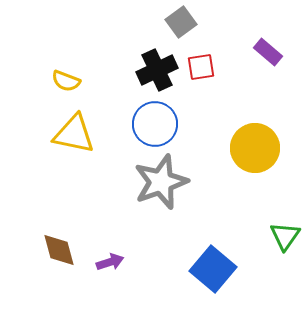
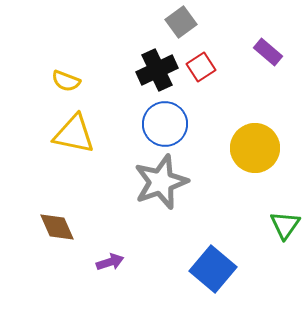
red square: rotated 24 degrees counterclockwise
blue circle: moved 10 px right
green triangle: moved 11 px up
brown diamond: moved 2 px left, 23 px up; rotated 9 degrees counterclockwise
